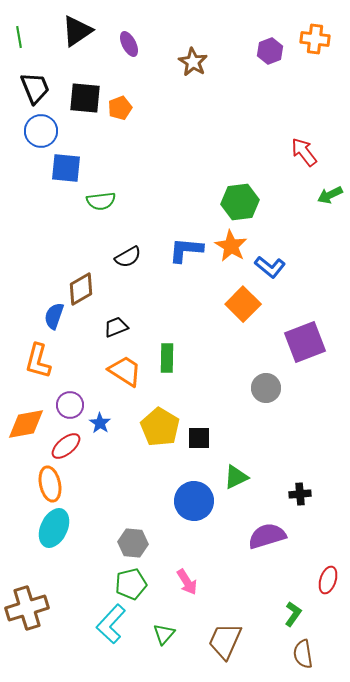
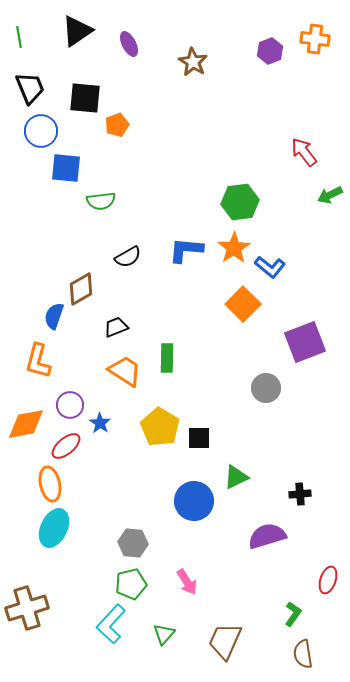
black trapezoid at (35, 88): moved 5 px left
orange pentagon at (120, 108): moved 3 px left, 17 px down
orange star at (231, 246): moved 3 px right, 2 px down; rotated 8 degrees clockwise
